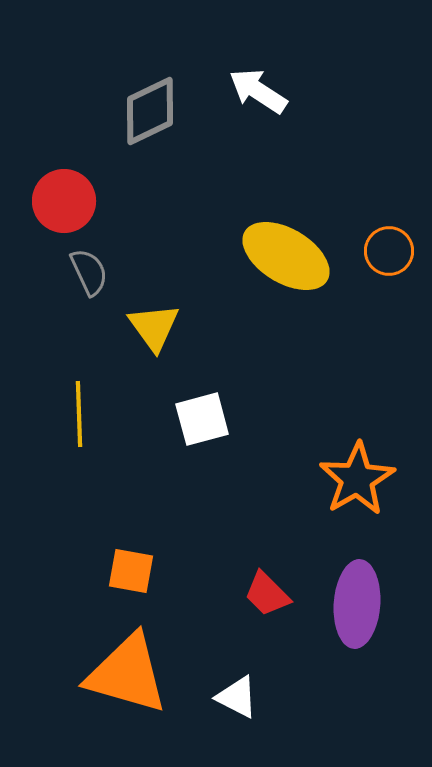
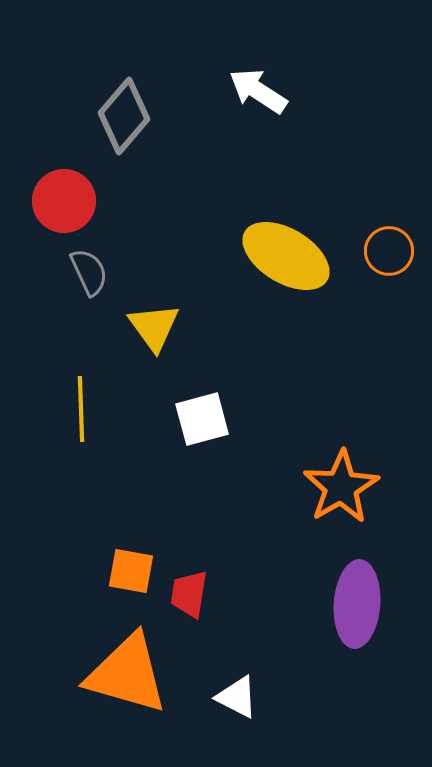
gray diamond: moved 26 px left, 5 px down; rotated 24 degrees counterclockwise
yellow line: moved 2 px right, 5 px up
orange star: moved 16 px left, 8 px down
red trapezoid: moved 78 px left; rotated 54 degrees clockwise
